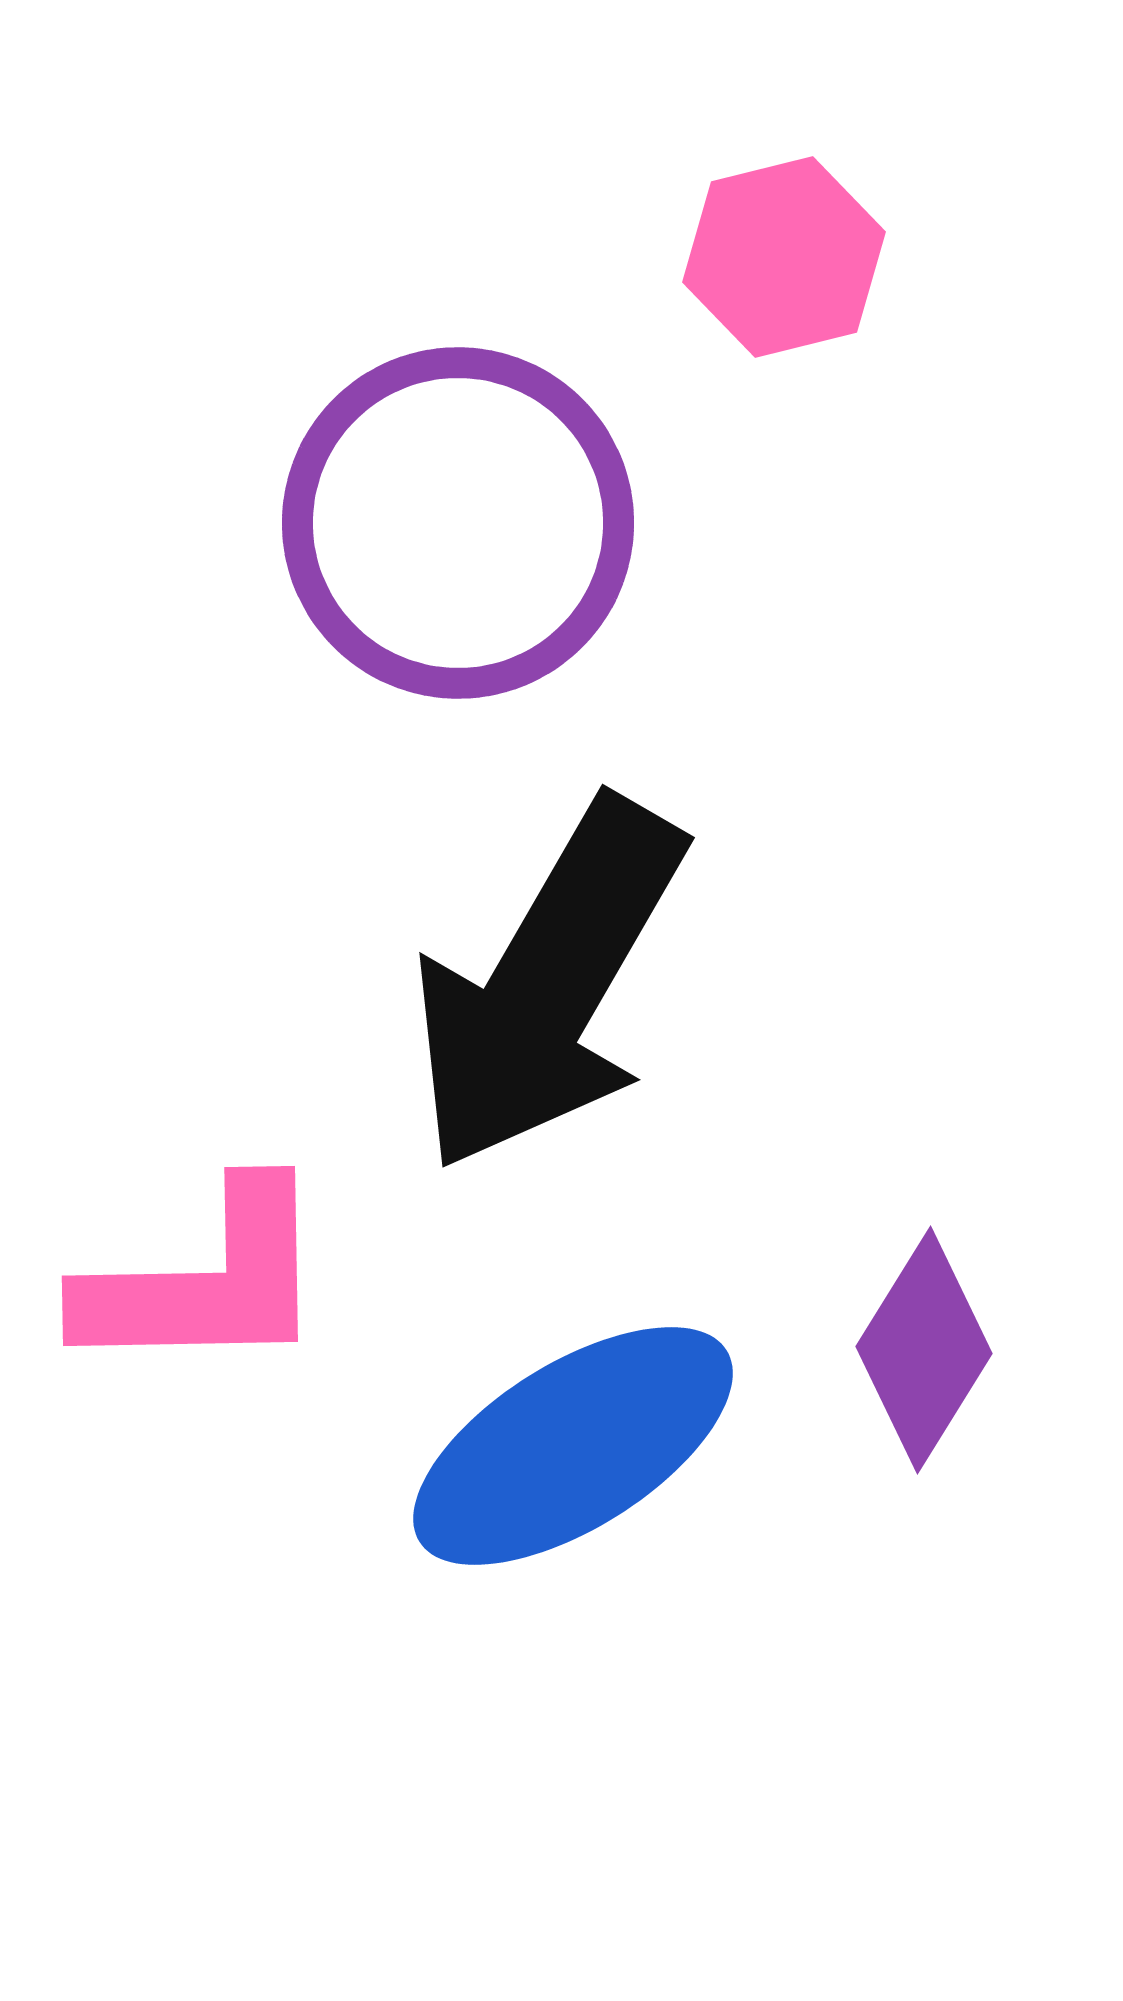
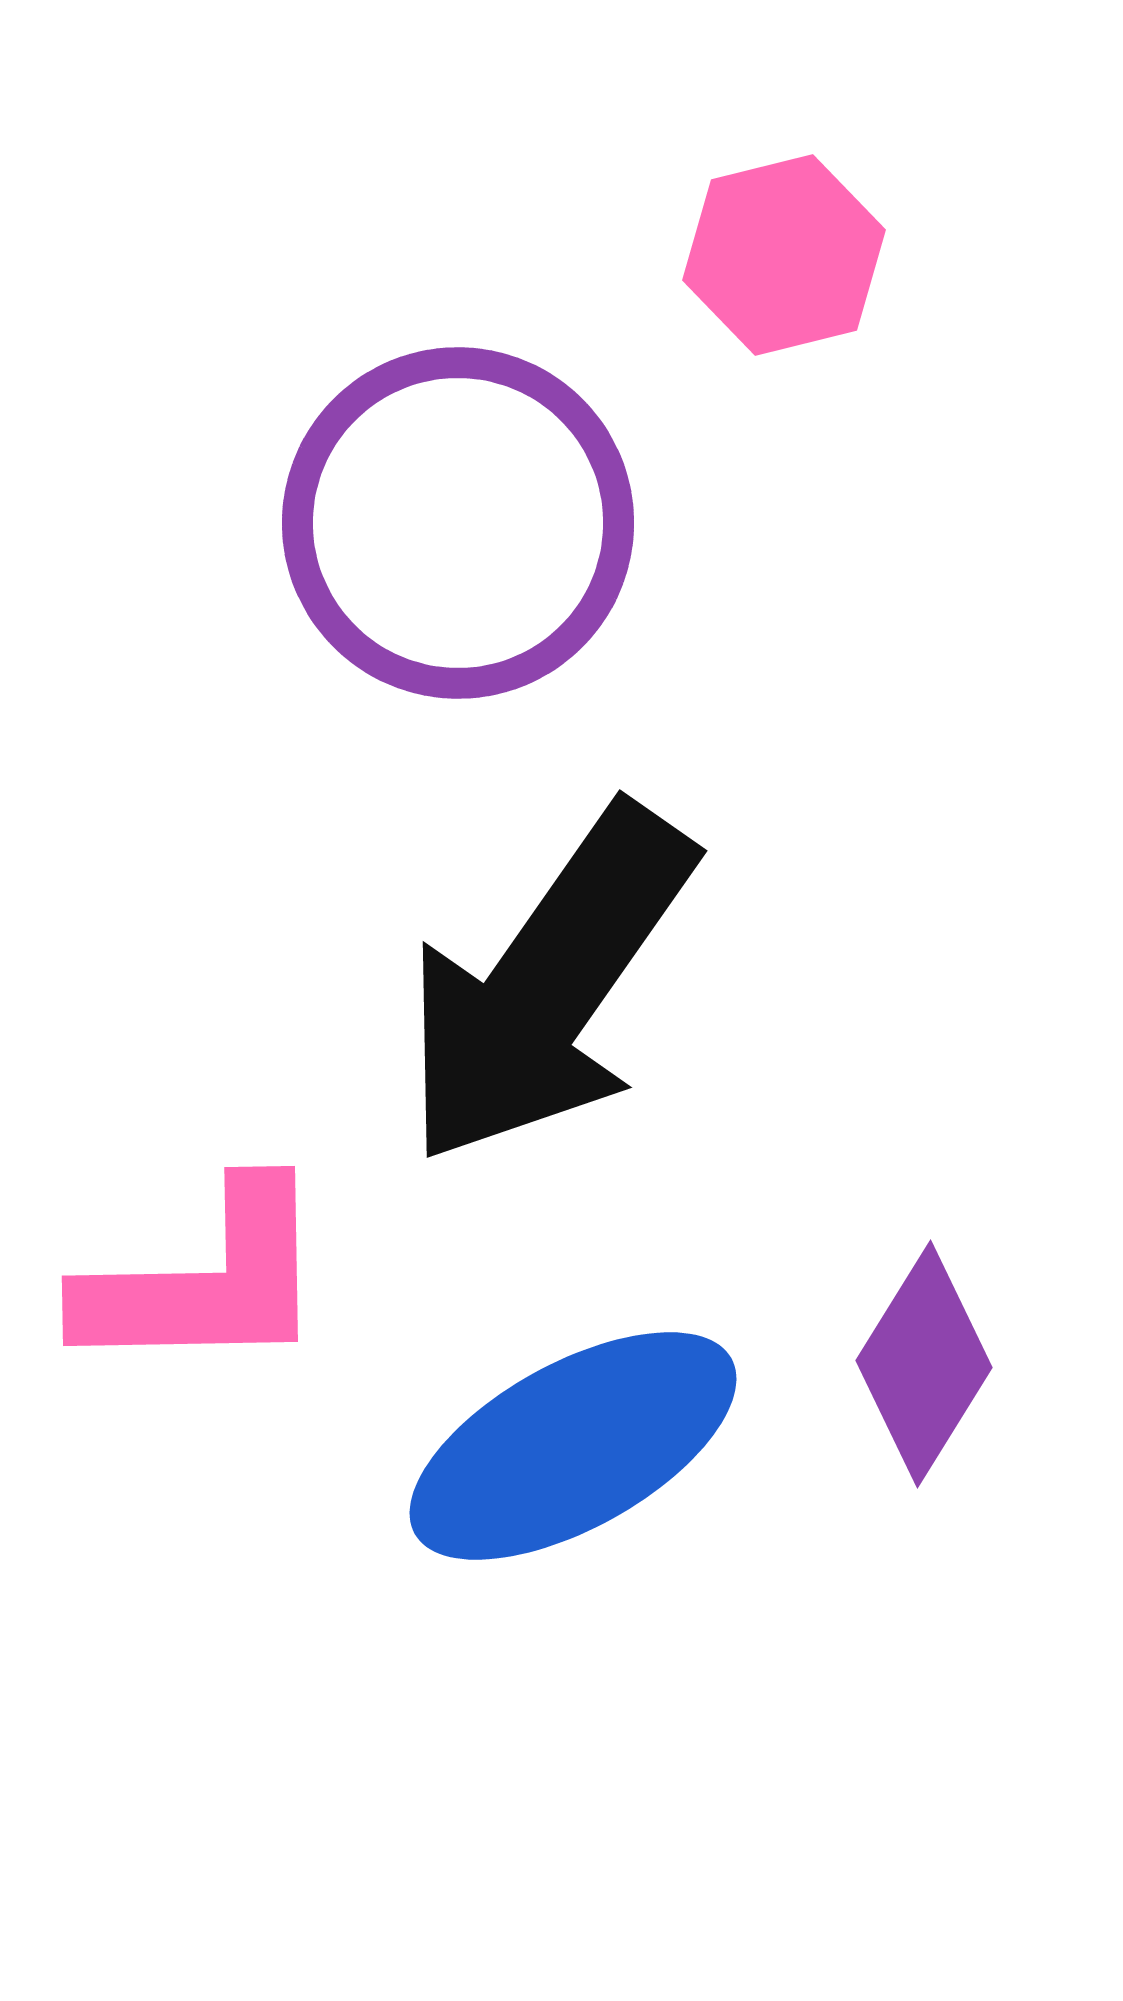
pink hexagon: moved 2 px up
black arrow: rotated 5 degrees clockwise
purple diamond: moved 14 px down
blue ellipse: rotated 3 degrees clockwise
